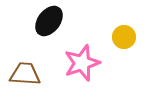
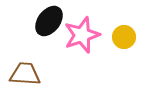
pink star: moved 28 px up
